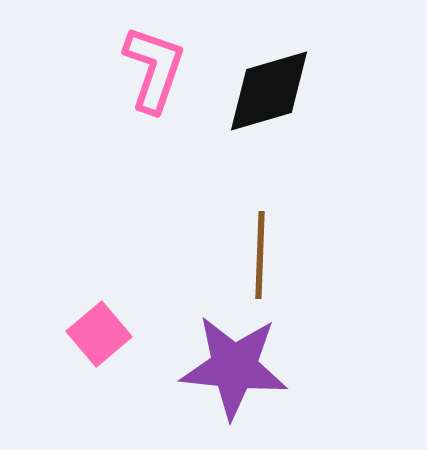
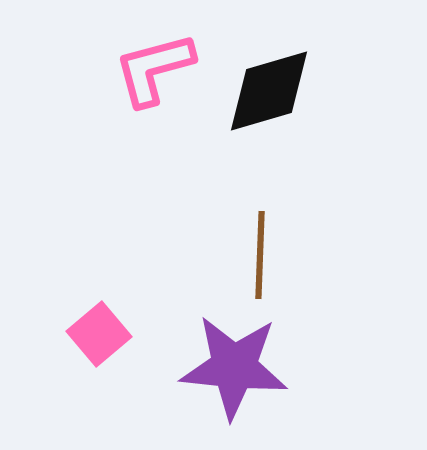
pink L-shape: rotated 124 degrees counterclockwise
